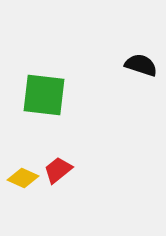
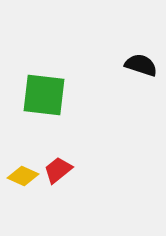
yellow diamond: moved 2 px up
